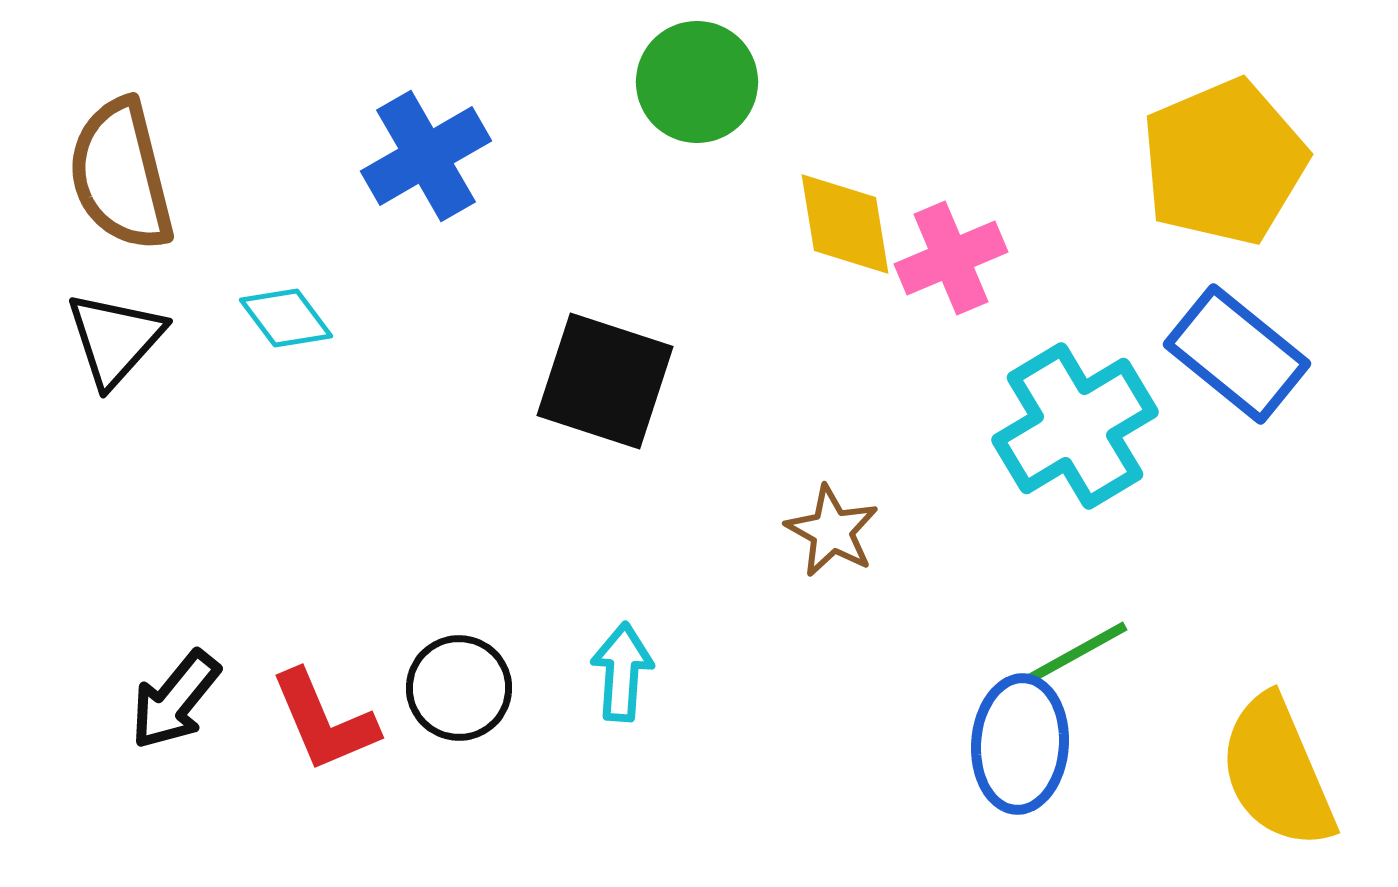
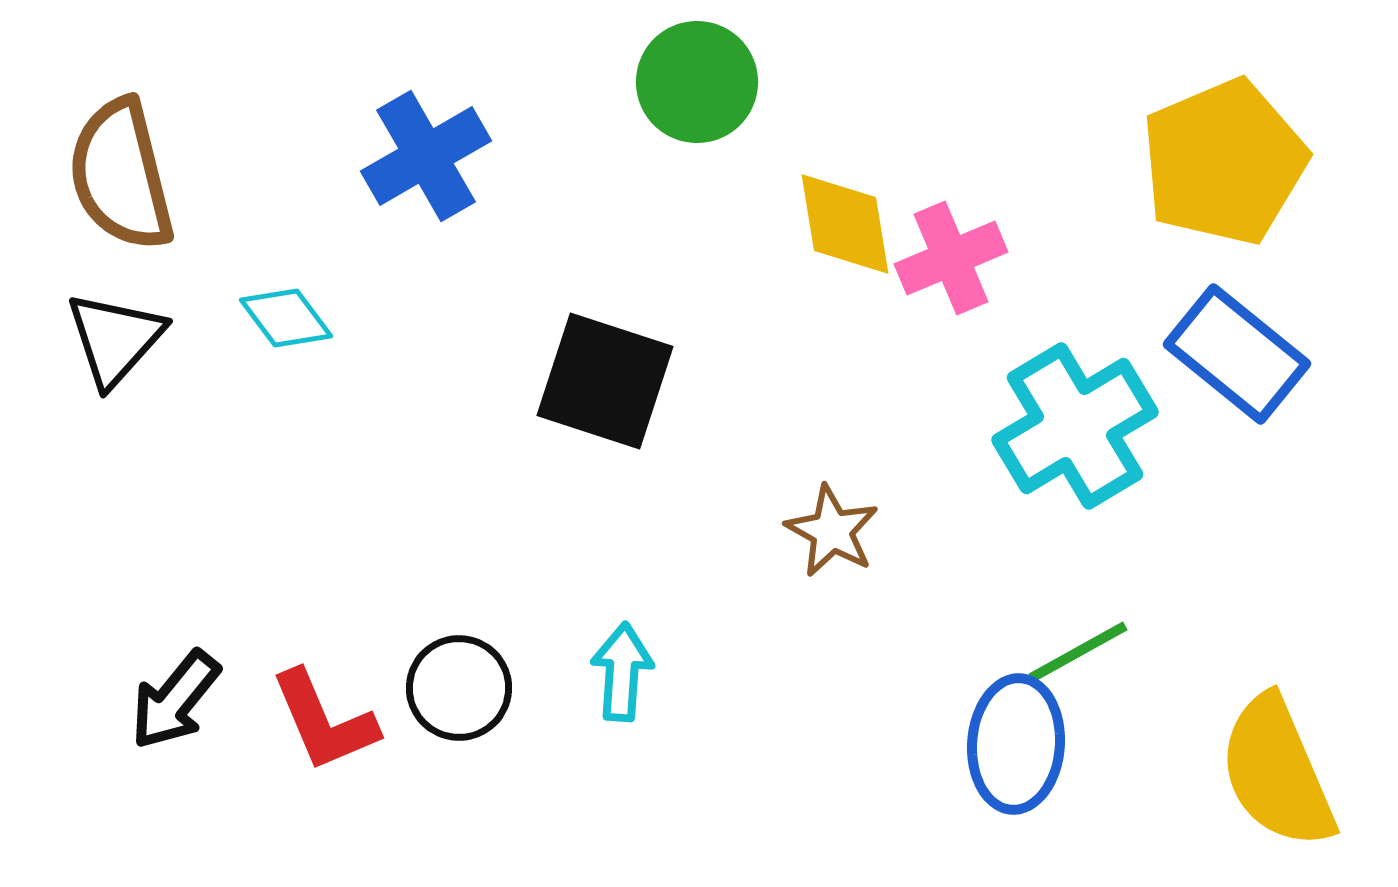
blue ellipse: moved 4 px left
